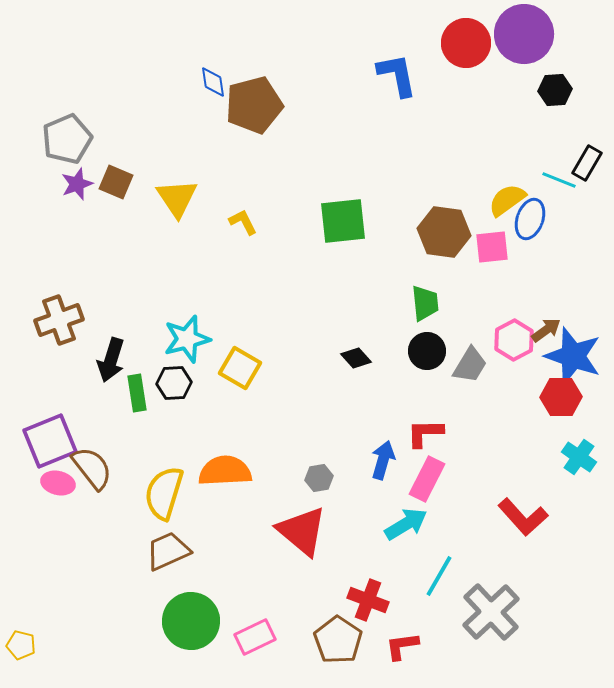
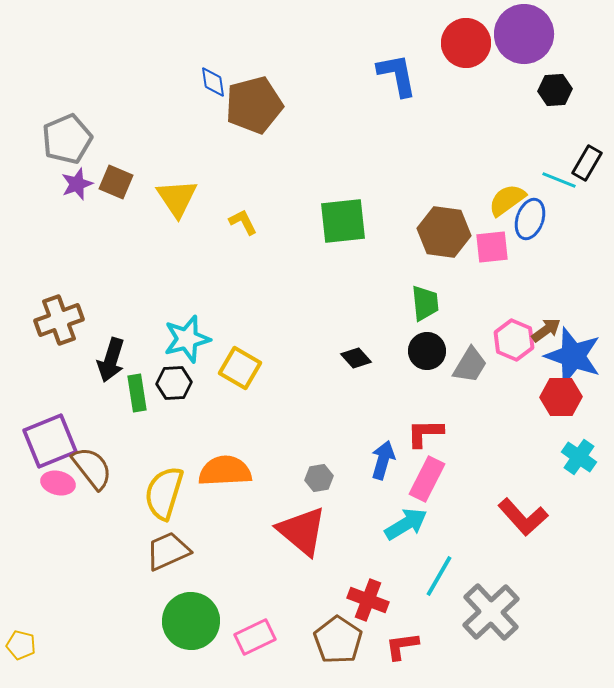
pink hexagon at (514, 340): rotated 9 degrees counterclockwise
